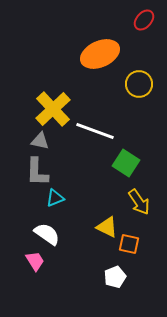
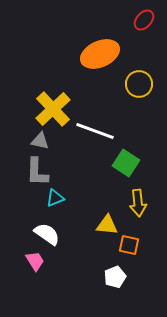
yellow arrow: moved 1 px left, 1 px down; rotated 28 degrees clockwise
yellow triangle: moved 2 px up; rotated 20 degrees counterclockwise
orange square: moved 1 px down
